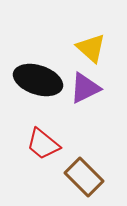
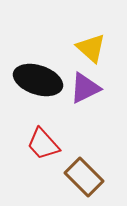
red trapezoid: rotated 9 degrees clockwise
